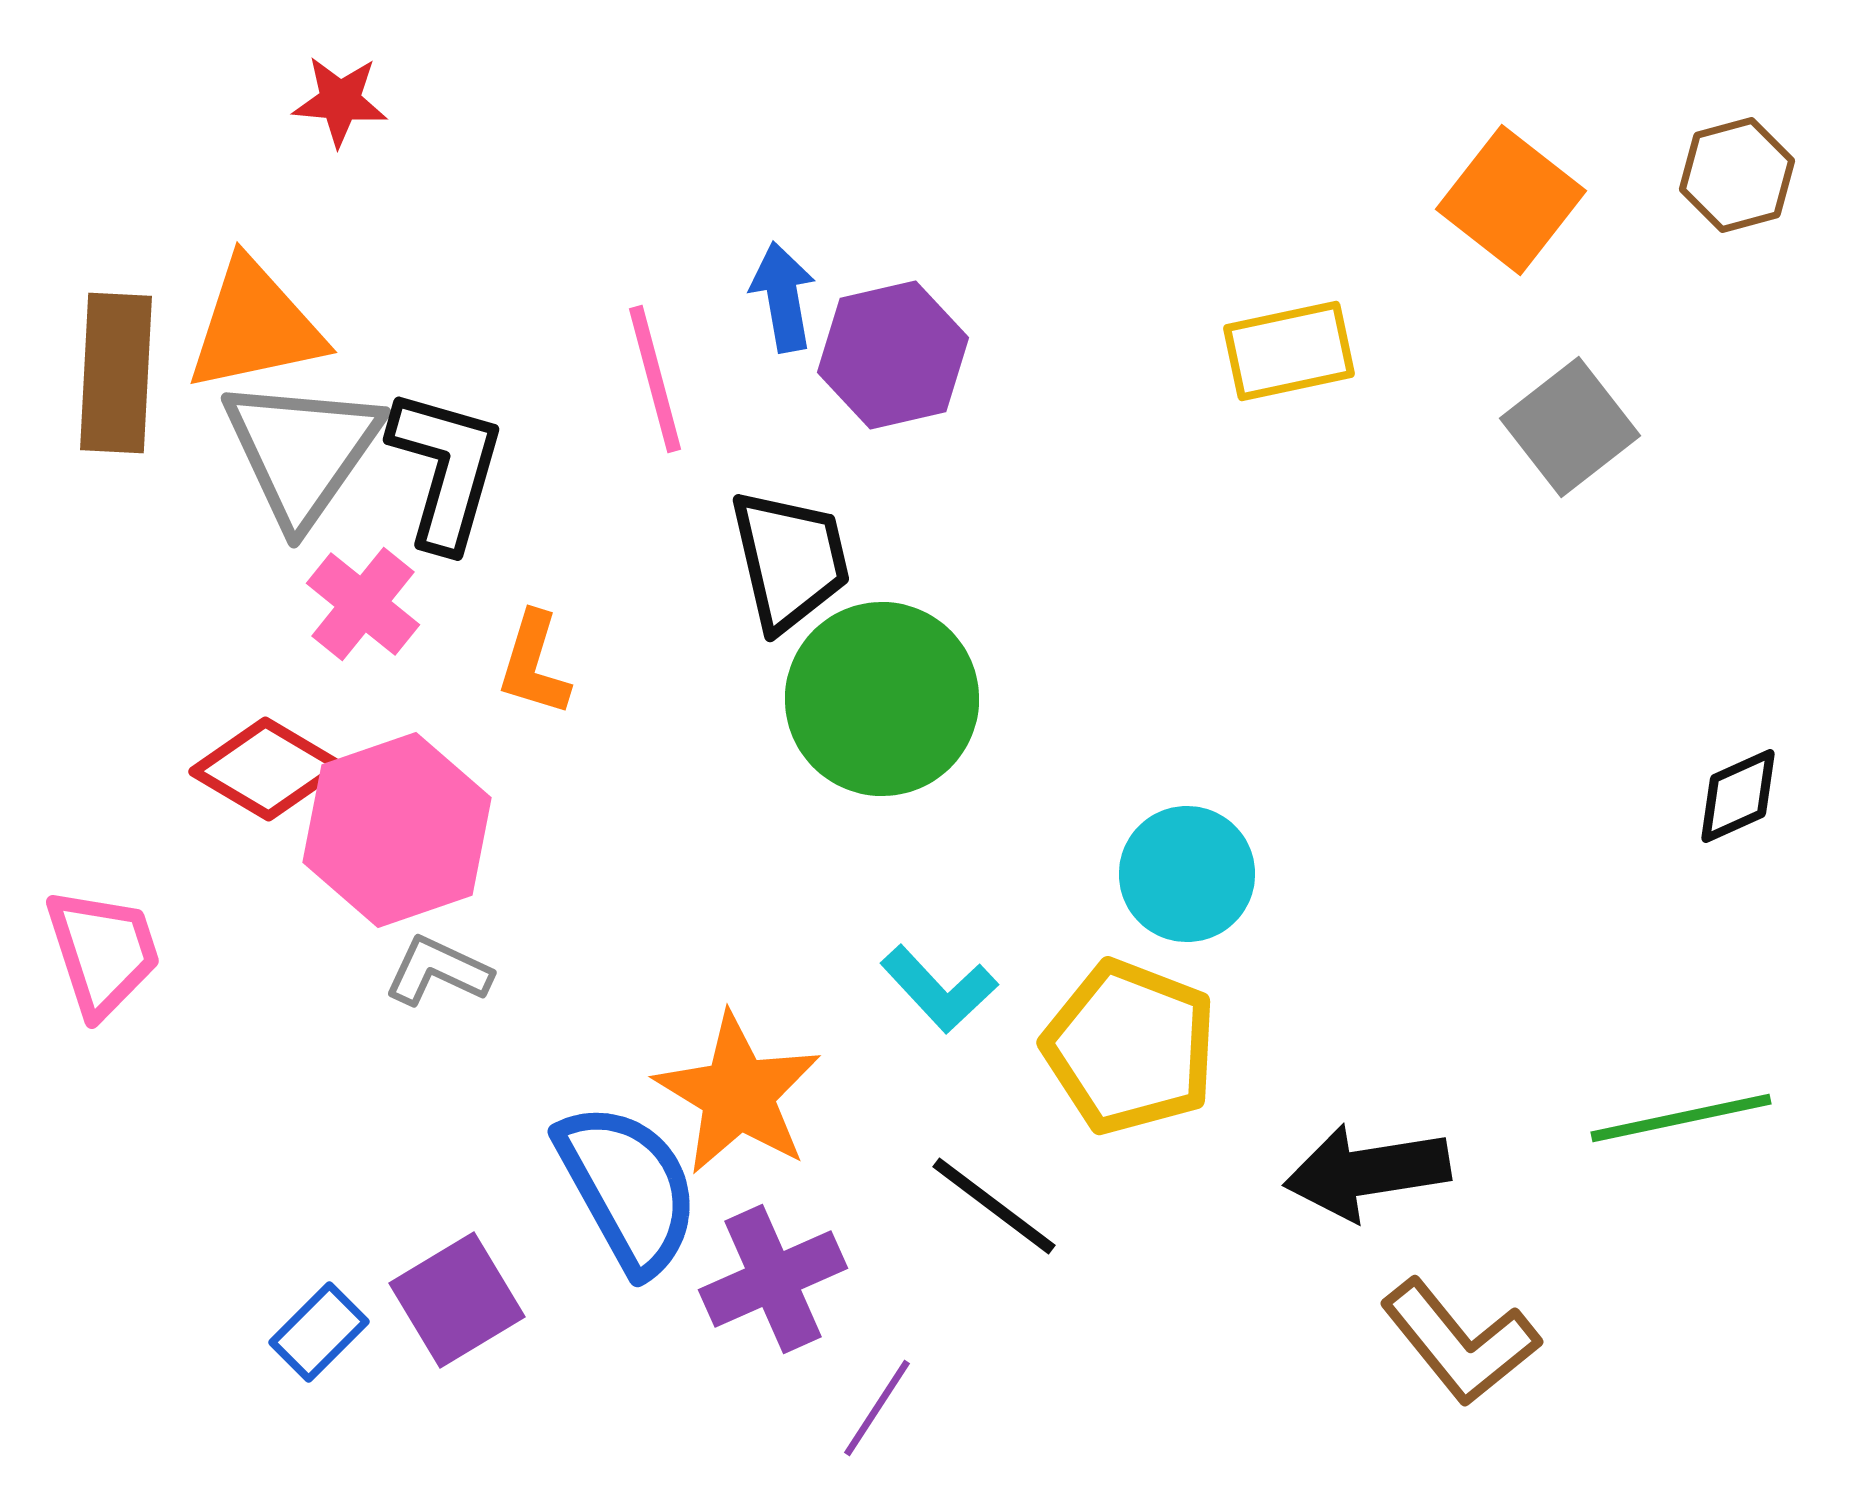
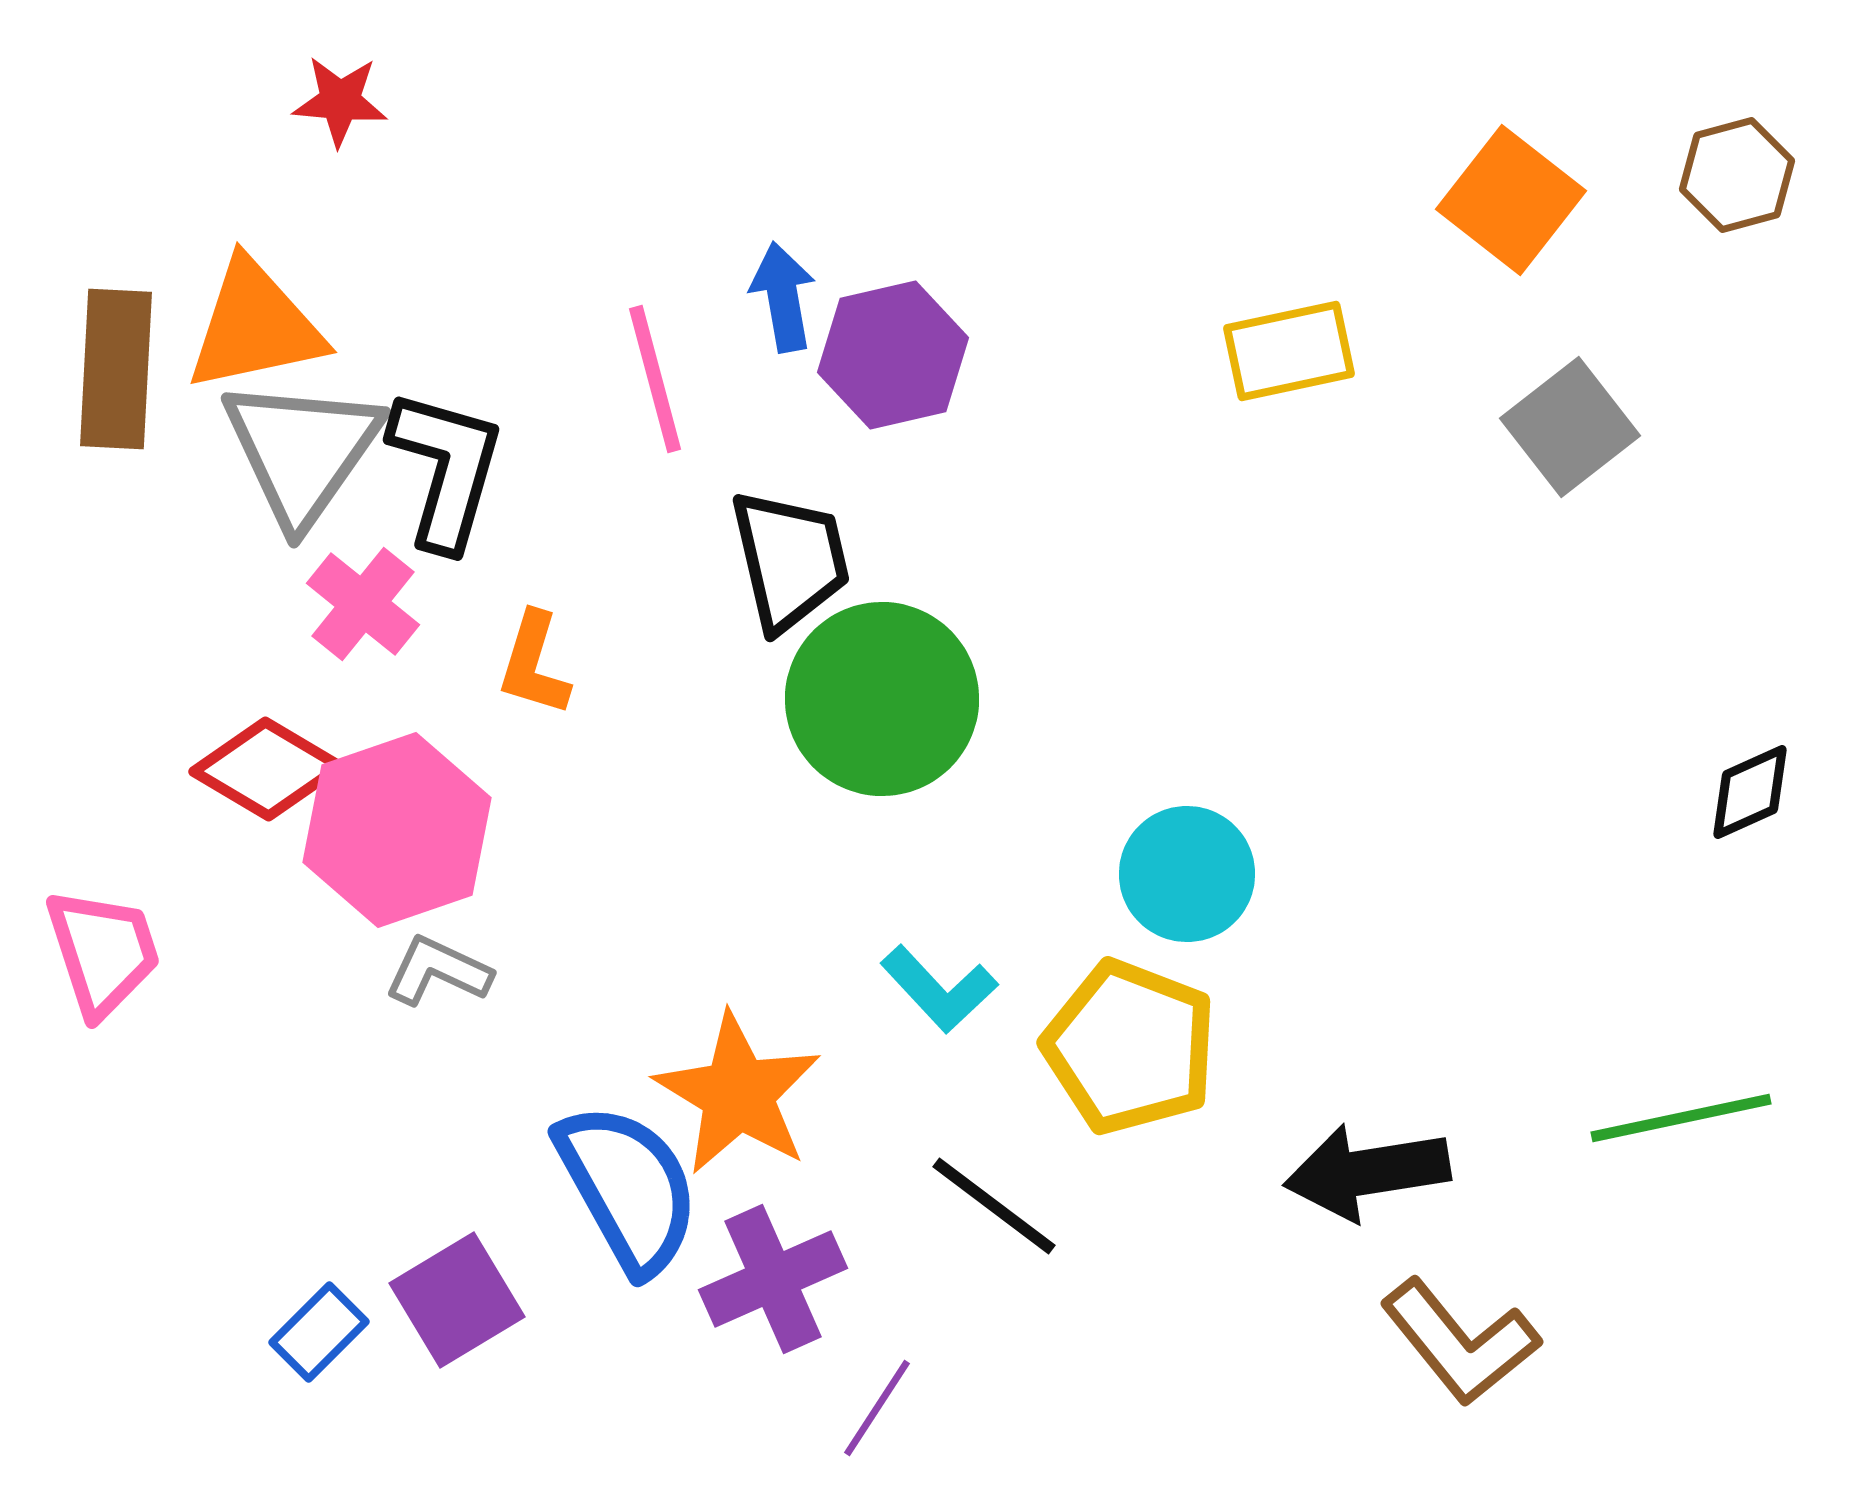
brown rectangle: moved 4 px up
black diamond: moved 12 px right, 4 px up
